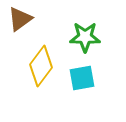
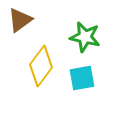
brown triangle: moved 1 px down
green star: rotated 12 degrees clockwise
